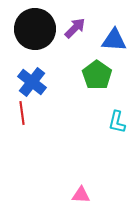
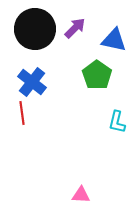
blue triangle: rotated 8 degrees clockwise
